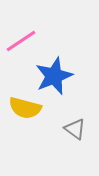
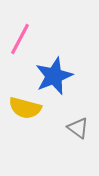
pink line: moved 1 px left, 2 px up; rotated 28 degrees counterclockwise
gray triangle: moved 3 px right, 1 px up
